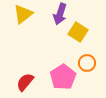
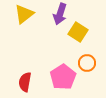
yellow triangle: moved 1 px right
red semicircle: rotated 30 degrees counterclockwise
